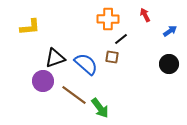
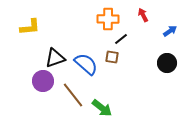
red arrow: moved 2 px left
black circle: moved 2 px left, 1 px up
brown line: moved 1 px left; rotated 16 degrees clockwise
green arrow: moved 2 px right; rotated 15 degrees counterclockwise
